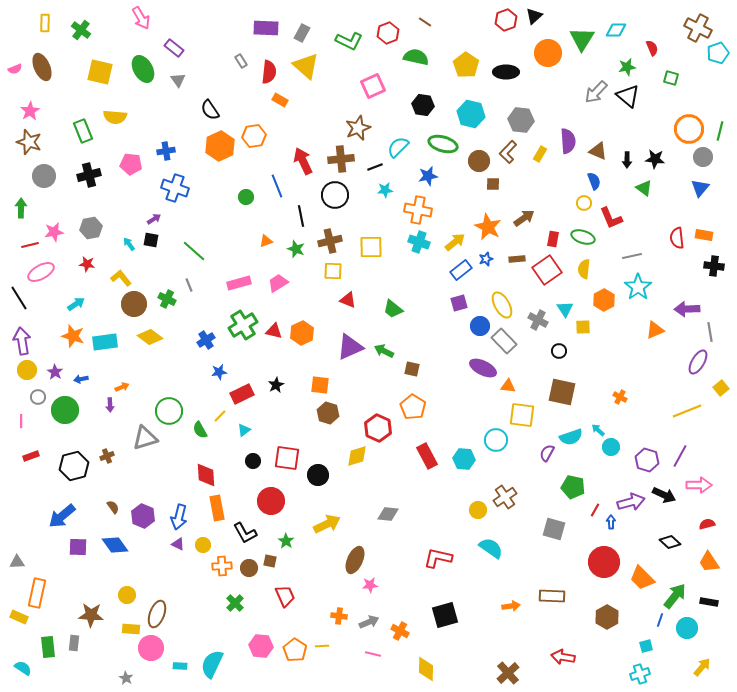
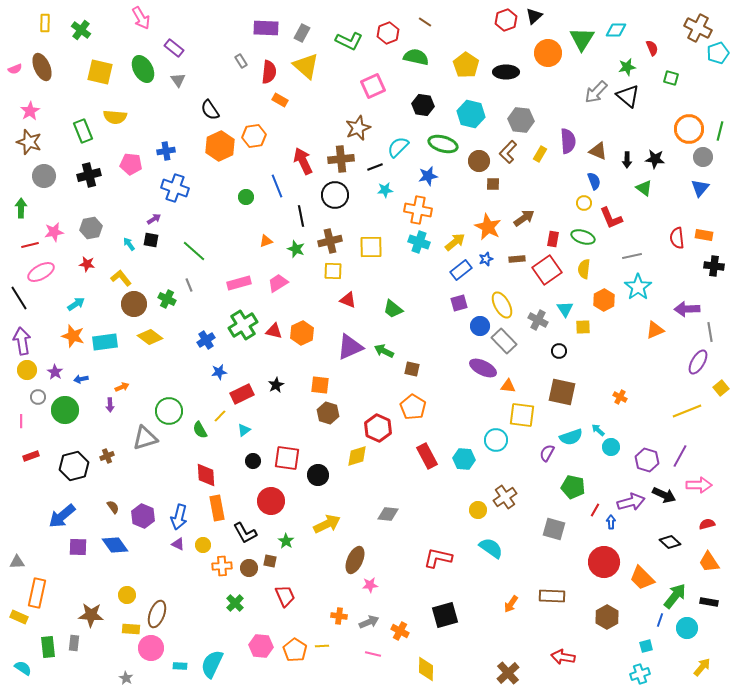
orange arrow at (511, 606): moved 2 px up; rotated 132 degrees clockwise
